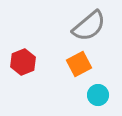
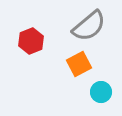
red hexagon: moved 8 px right, 21 px up
cyan circle: moved 3 px right, 3 px up
